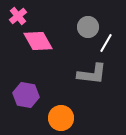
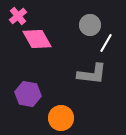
gray circle: moved 2 px right, 2 px up
pink diamond: moved 1 px left, 2 px up
purple hexagon: moved 2 px right, 1 px up
